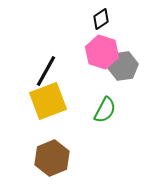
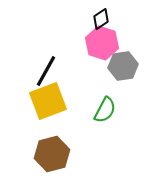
pink hexagon: moved 9 px up
brown hexagon: moved 4 px up; rotated 8 degrees clockwise
